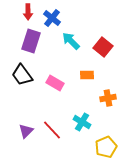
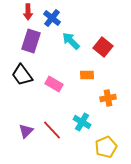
pink rectangle: moved 1 px left, 1 px down
